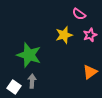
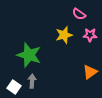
pink star: rotated 24 degrees clockwise
